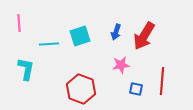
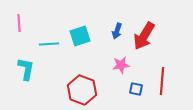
blue arrow: moved 1 px right, 1 px up
red hexagon: moved 1 px right, 1 px down
